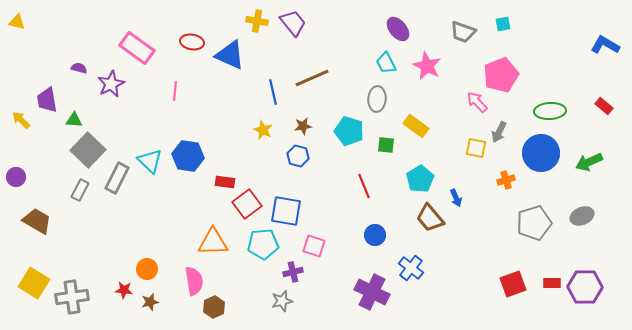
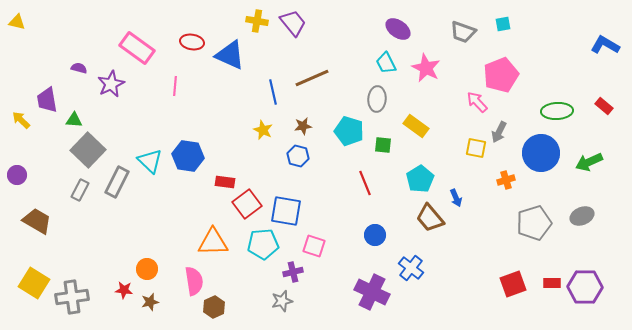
purple ellipse at (398, 29): rotated 15 degrees counterclockwise
pink star at (427, 66): moved 1 px left, 2 px down
pink line at (175, 91): moved 5 px up
green ellipse at (550, 111): moved 7 px right
green square at (386, 145): moved 3 px left
purple circle at (16, 177): moved 1 px right, 2 px up
gray rectangle at (117, 178): moved 4 px down
red line at (364, 186): moved 1 px right, 3 px up
